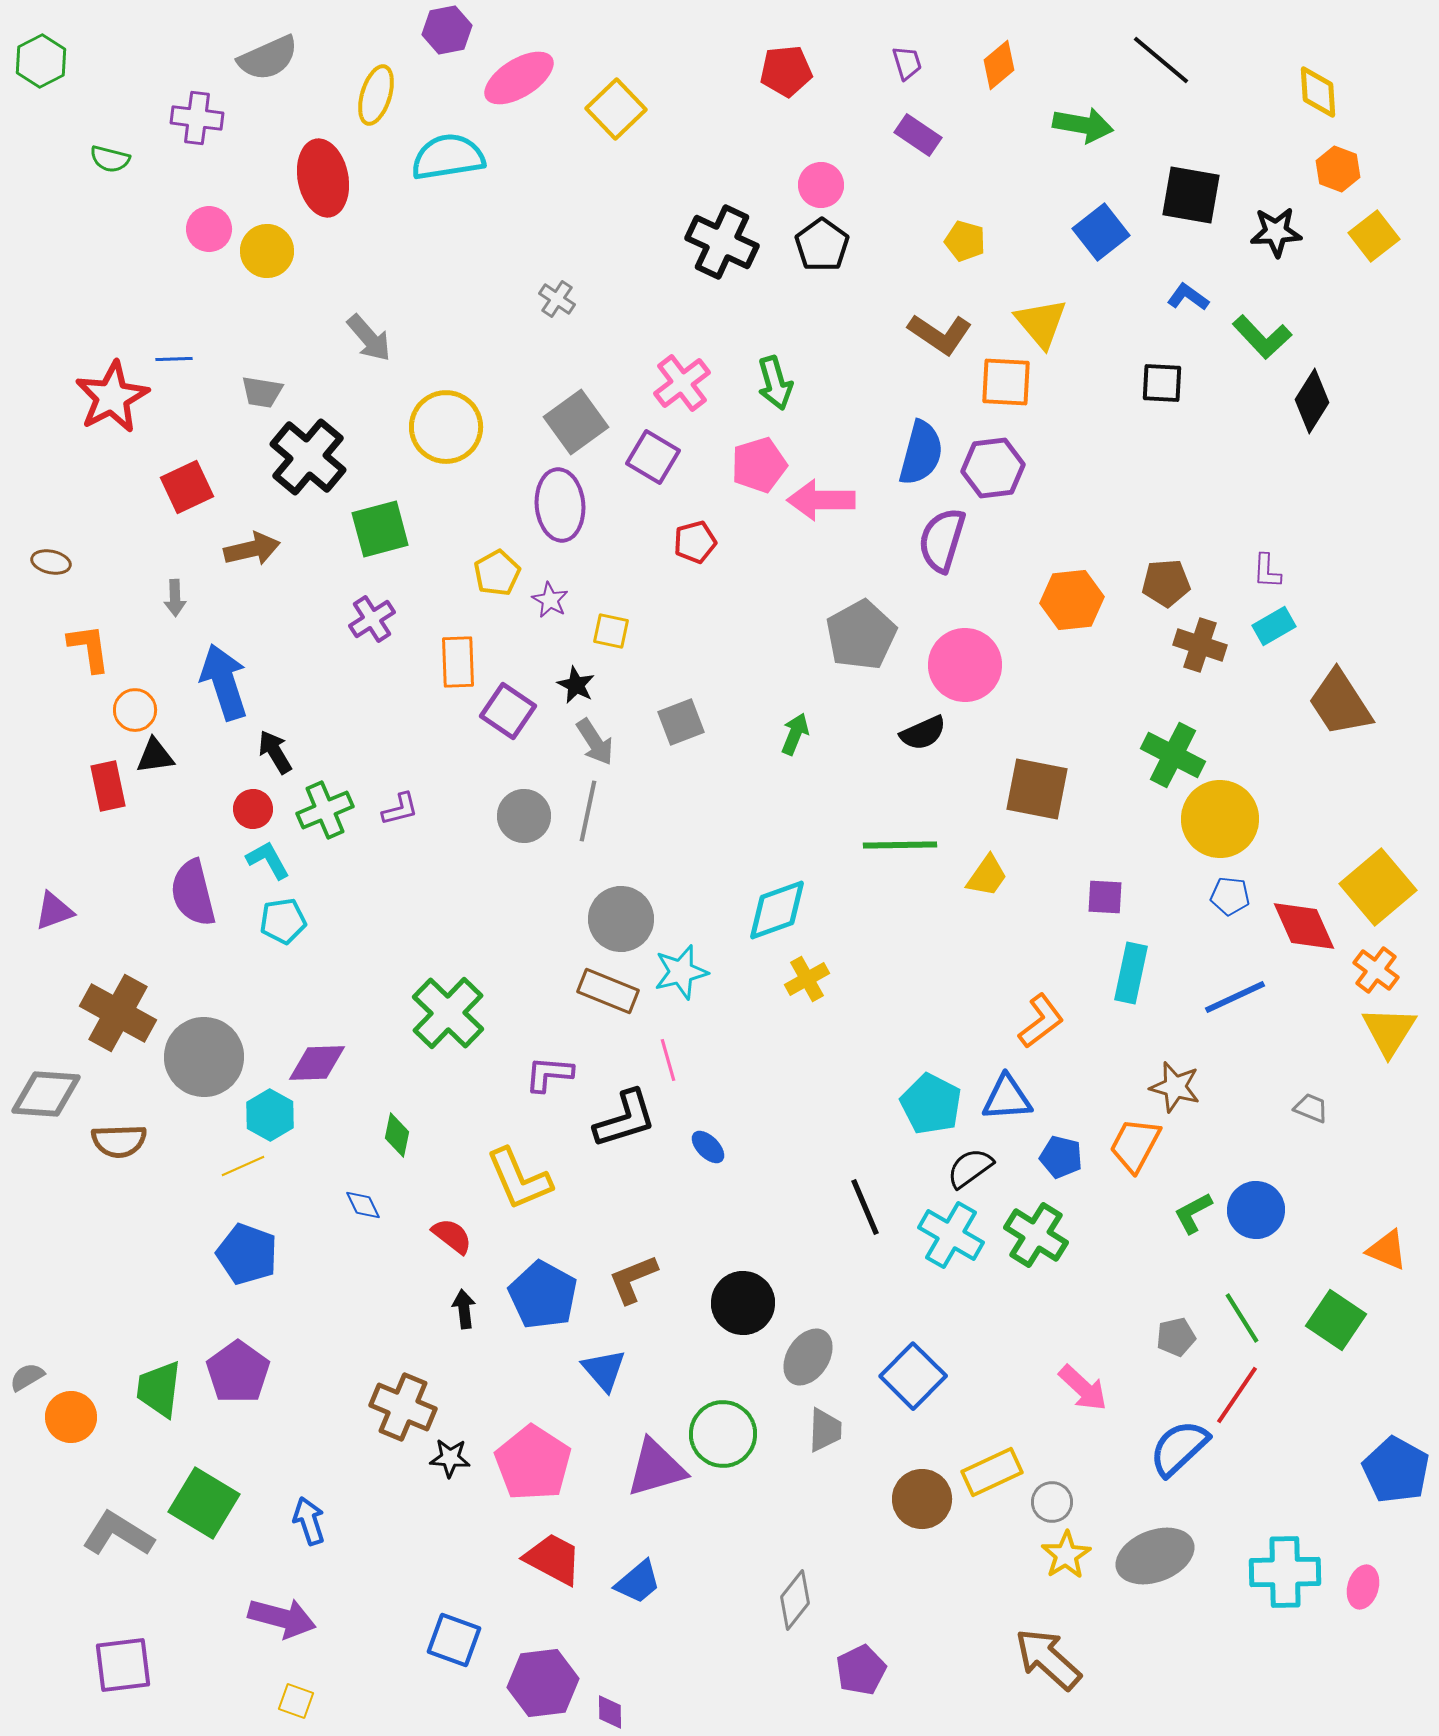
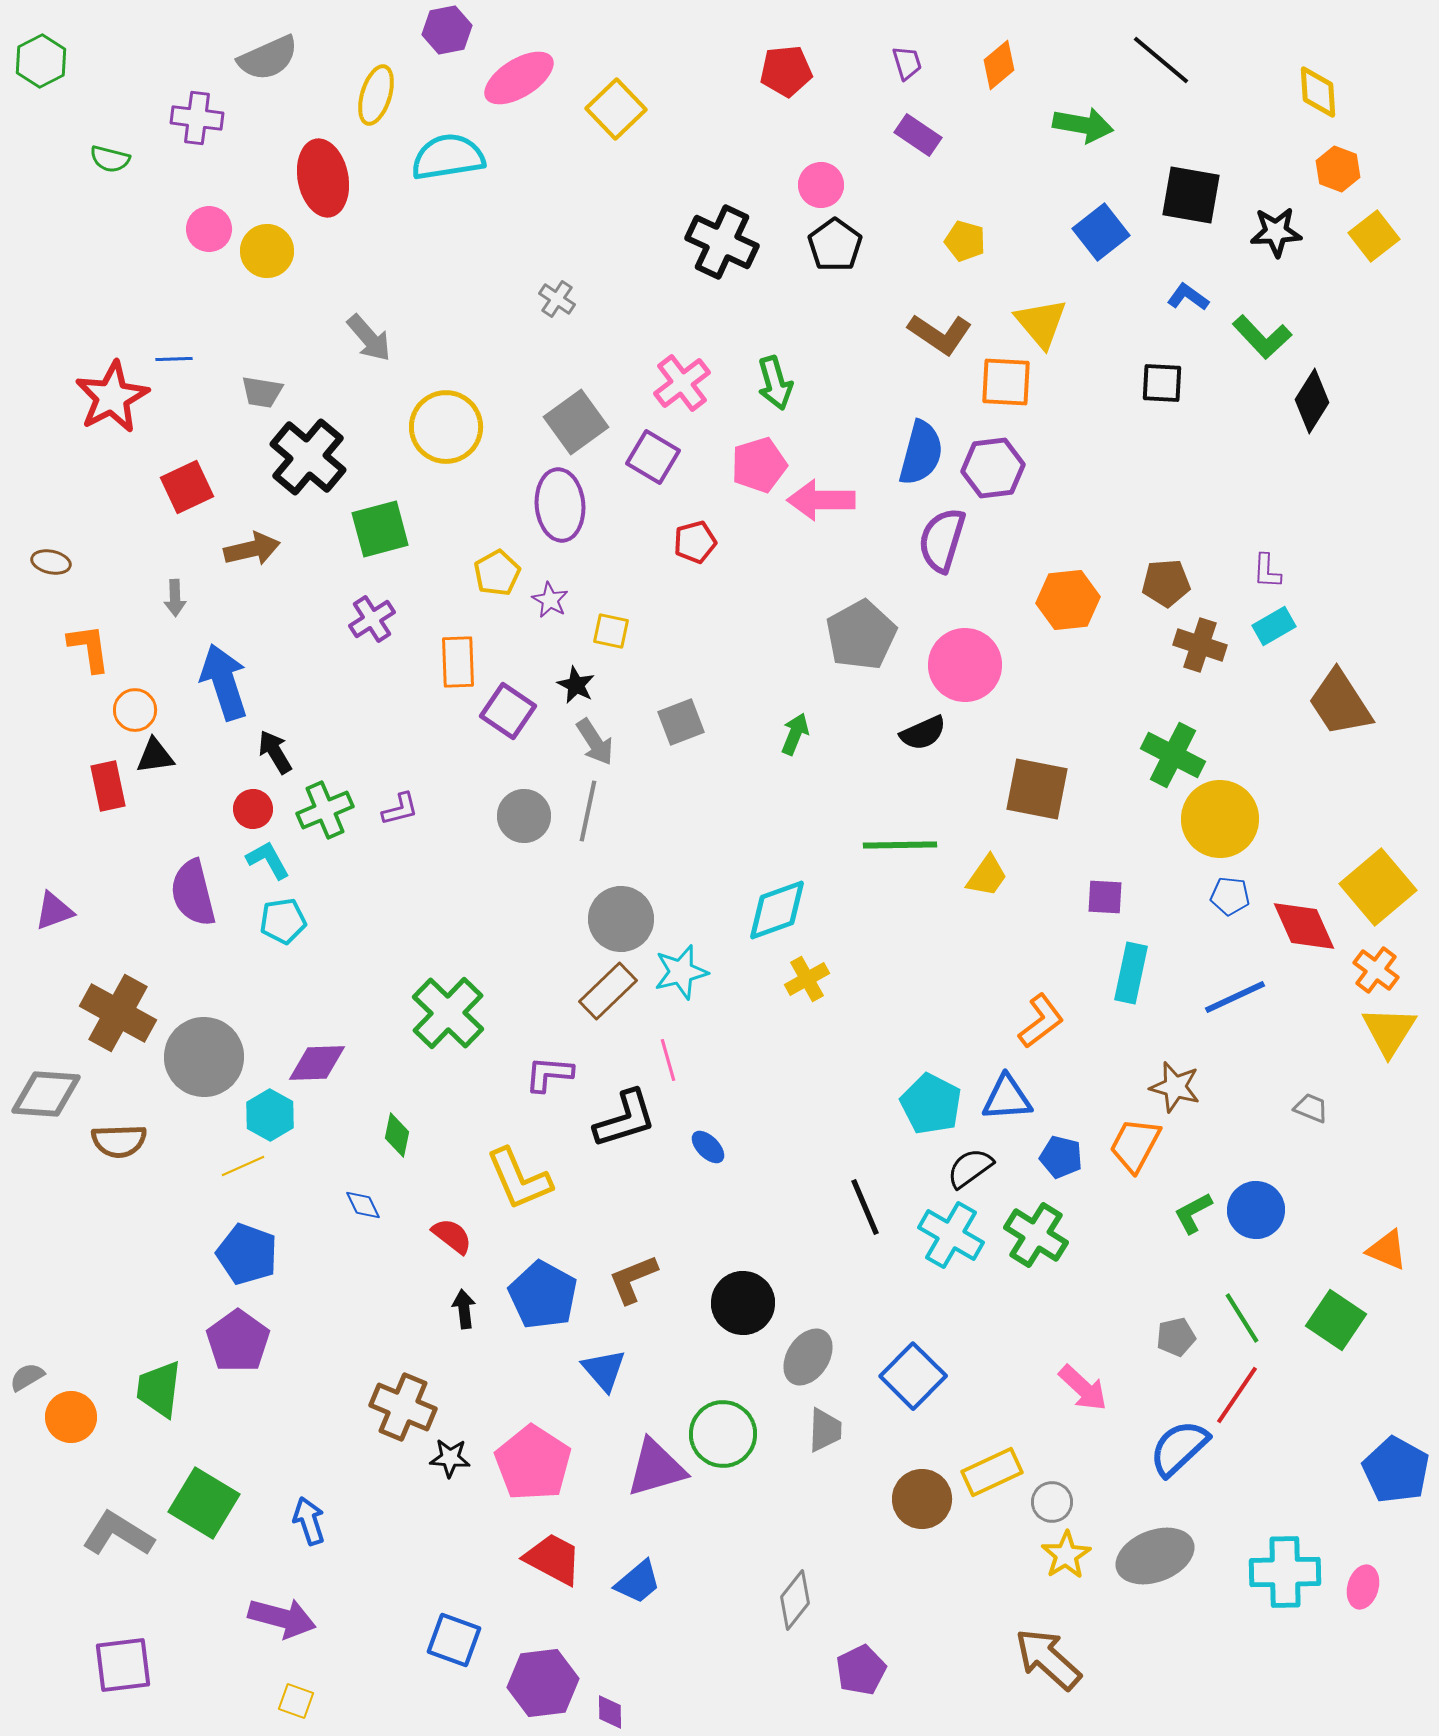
black pentagon at (822, 245): moved 13 px right
orange hexagon at (1072, 600): moved 4 px left
brown rectangle at (608, 991): rotated 66 degrees counterclockwise
purple pentagon at (238, 1372): moved 31 px up
